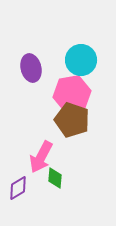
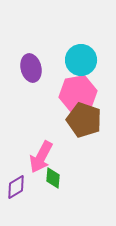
pink hexagon: moved 6 px right
brown pentagon: moved 12 px right
green diamond: moved 2 px left
purple diamond: moved 2 px left, 1 px up
